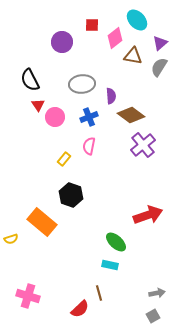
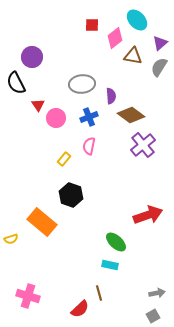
purple circle: moved 30 px left, 15 px down
black semicircle: moved 14 px left, 3 px down
pink circle: moved 1 px right, 1 px down
